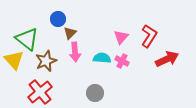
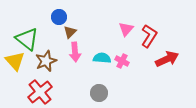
blue circle: moved 1 px right, 2 px up
brown triangle: moved 1 px up
pink triangle: moved 5 px right, 8 px up
yellow triangle: moved 1 px right, 1 px down
gray circle: moved 4 px right
